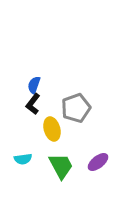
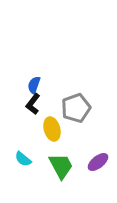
cyan semicircle: rotated 48 degrees clockwise
